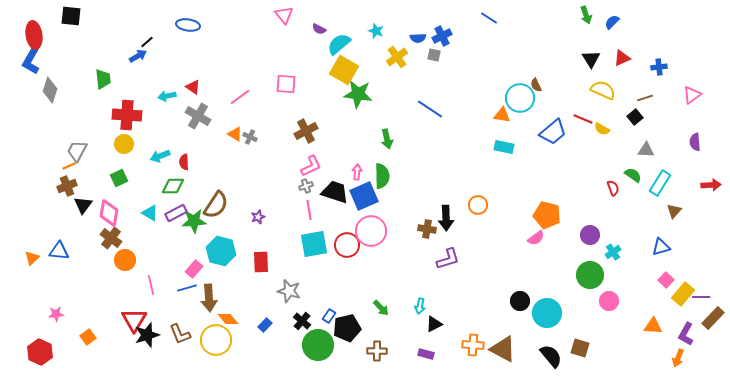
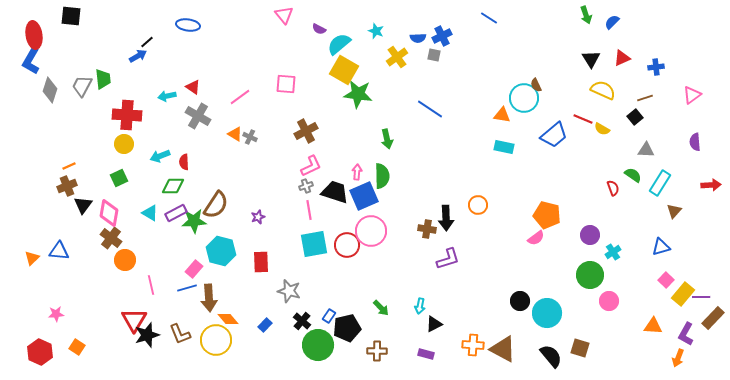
blue cross at (659, 67): moved 3 px left
cyan circle at (520, 98): moved 4 px right
blue trapezoid at (553, 132): moved 1 px right, 3 px down
gray trapezoid at (77, 151): moved 5 px right, 65 px up
orange square at (88, 337): moved 11 px left, 10 px down; rotated 21 degrees counterclockwise
